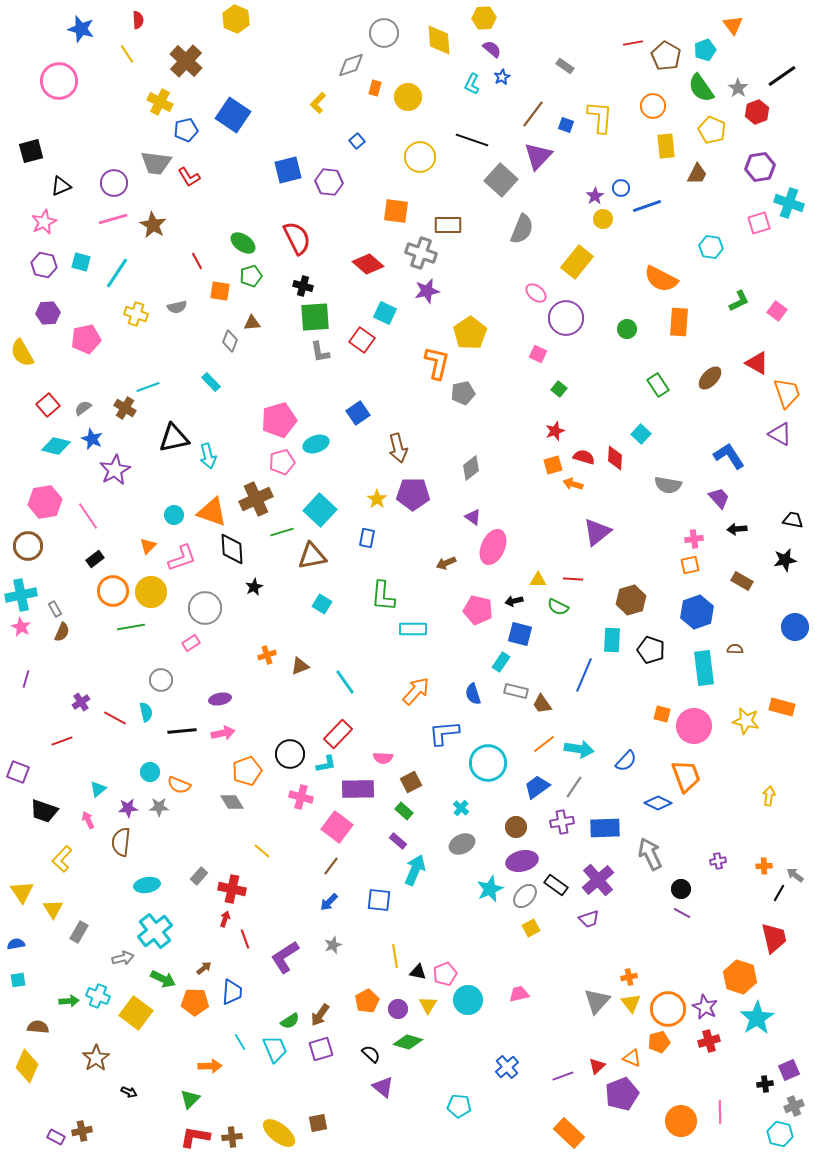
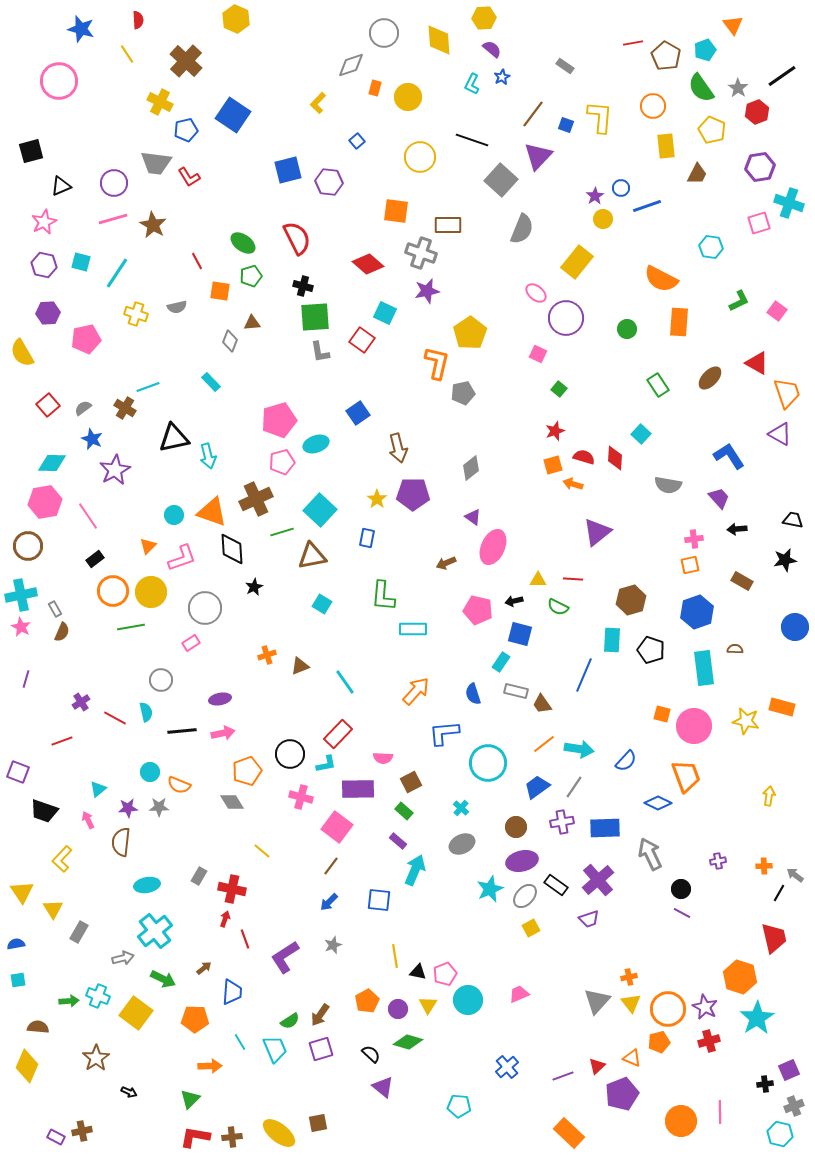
cyan diamond at (56, 446): moved 4 px left, 17 px down; rotated 12 degrees counterclockwise
gray rectangle at (199, 876): rotated 12 degrees counterclockwise
pink trapezoid at (519, 994): rotated 10 degrees counterclockwise
orange pentagon at (195, 1002): moved 17 px down
